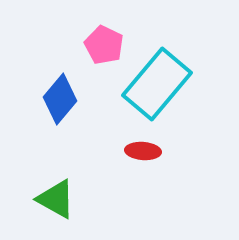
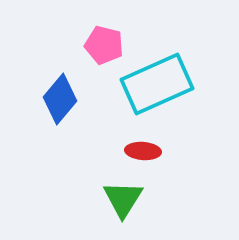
pink pentagon: rotated 12 degrees counterclockwise
cyan rectangle: rotated 26 degrees clockwise
green triangle: moved 67 px right; rotated 33 degrees clockwise
